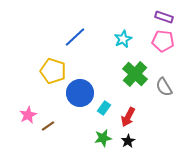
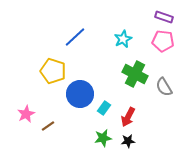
green cross: rotated 15 degrees counterclockwise
blue circle: moved 1 px down
pink star: moved 2 px left, 1 px up
black star: rotated 24 degrees clockwise
